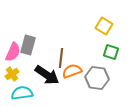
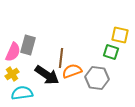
yellow square: moved 16 px right, 9 px down; rotated 18 degrees counterclockwise
